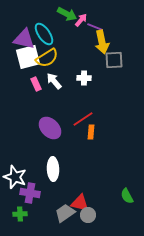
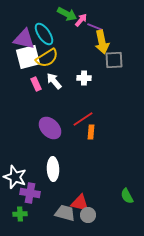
gray trapezoid: rotated 50 degrees clockwise
